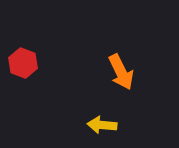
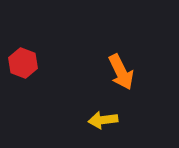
yellow arrow: moved 1 px right, 5 px up; rotated 12 degrees counterclockwise
